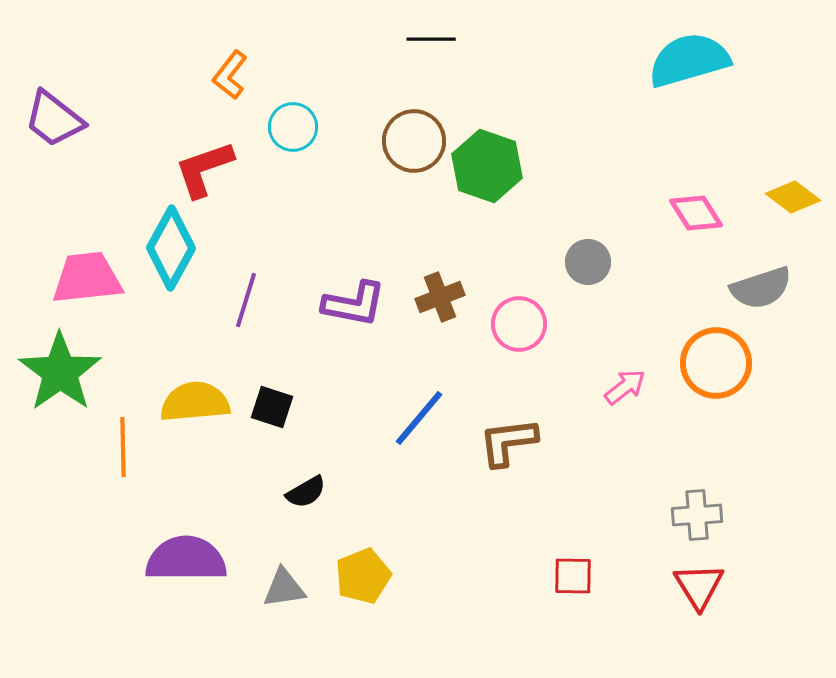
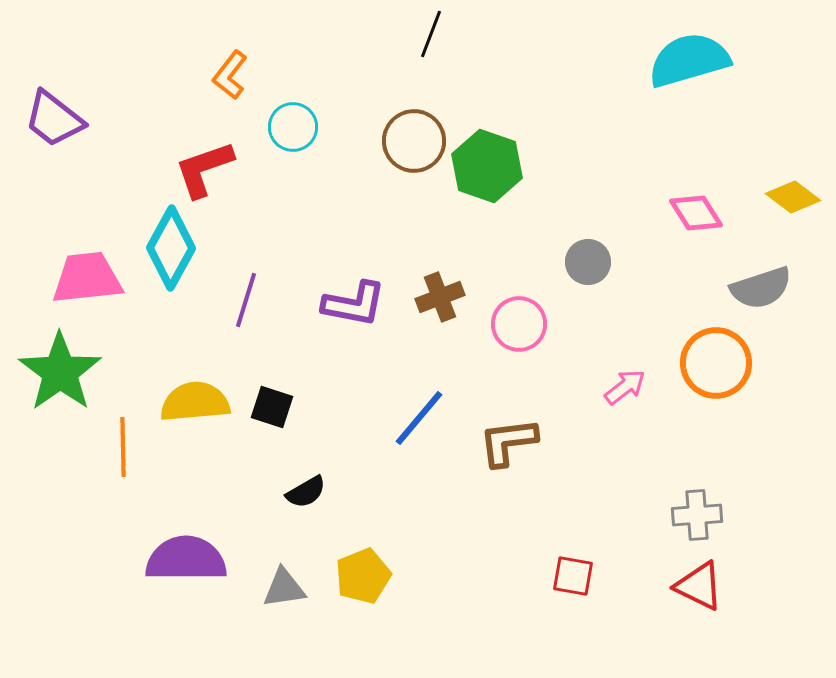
black line: moved 5 px up; rotated 69 degrees counterclockwise
red square: rotated 9 degrees clockwise
red triangle: rotated 32 degrees counterclockwise
